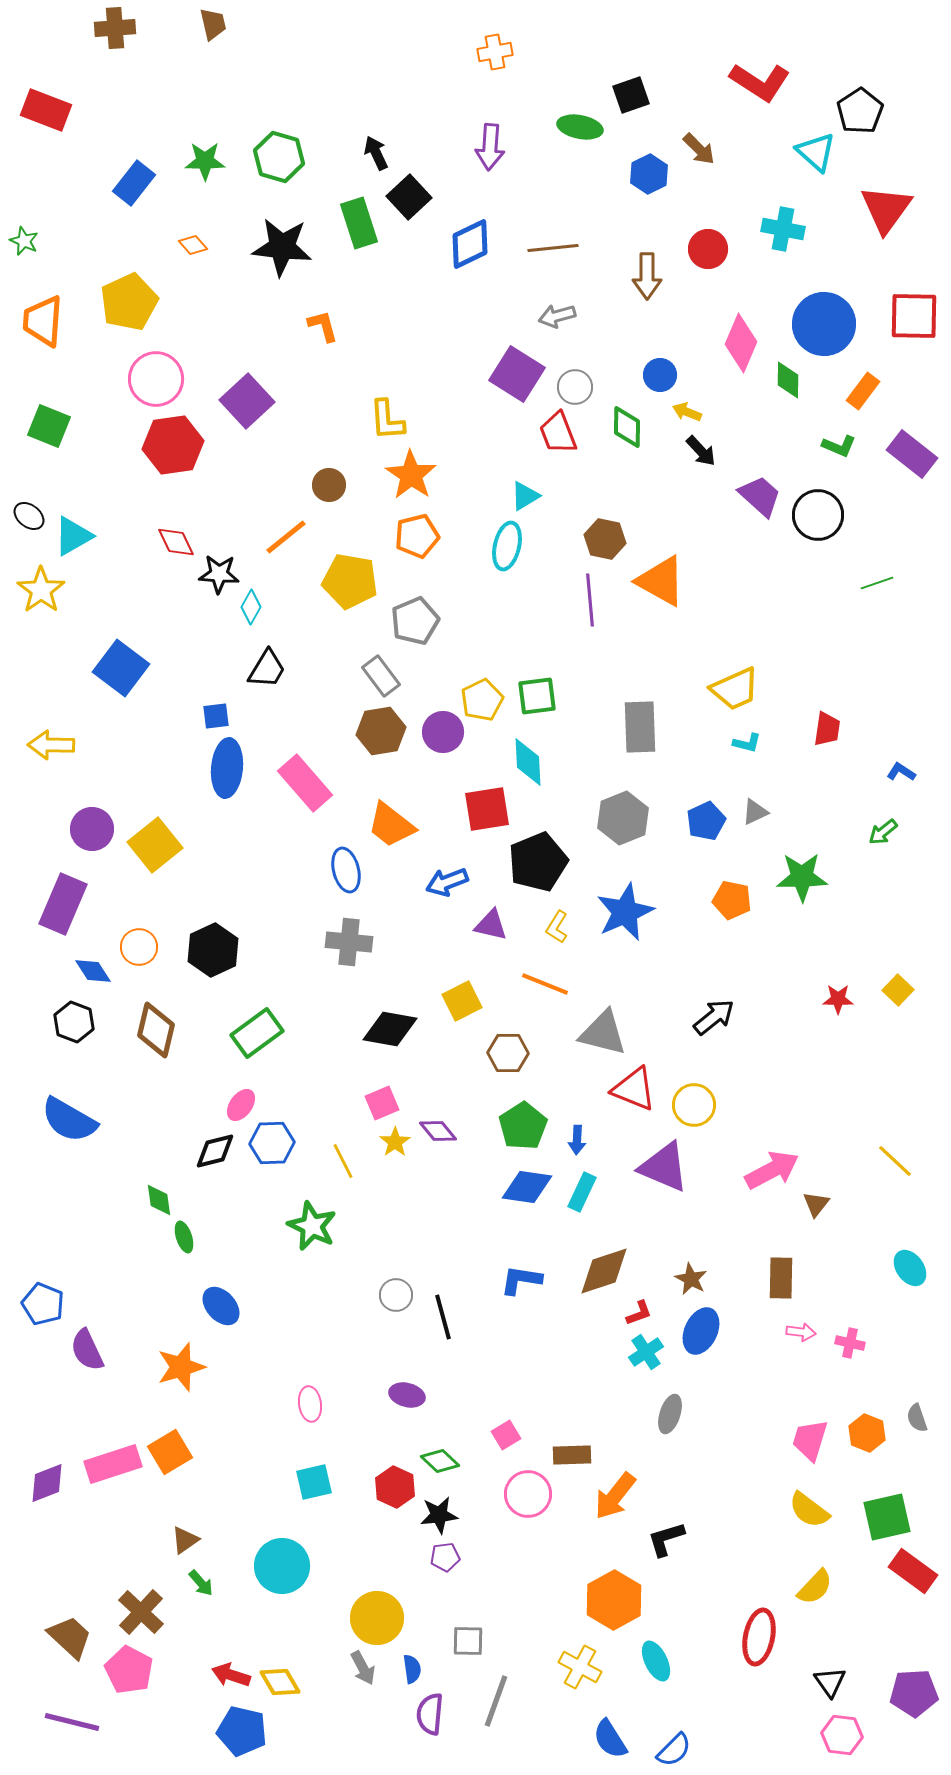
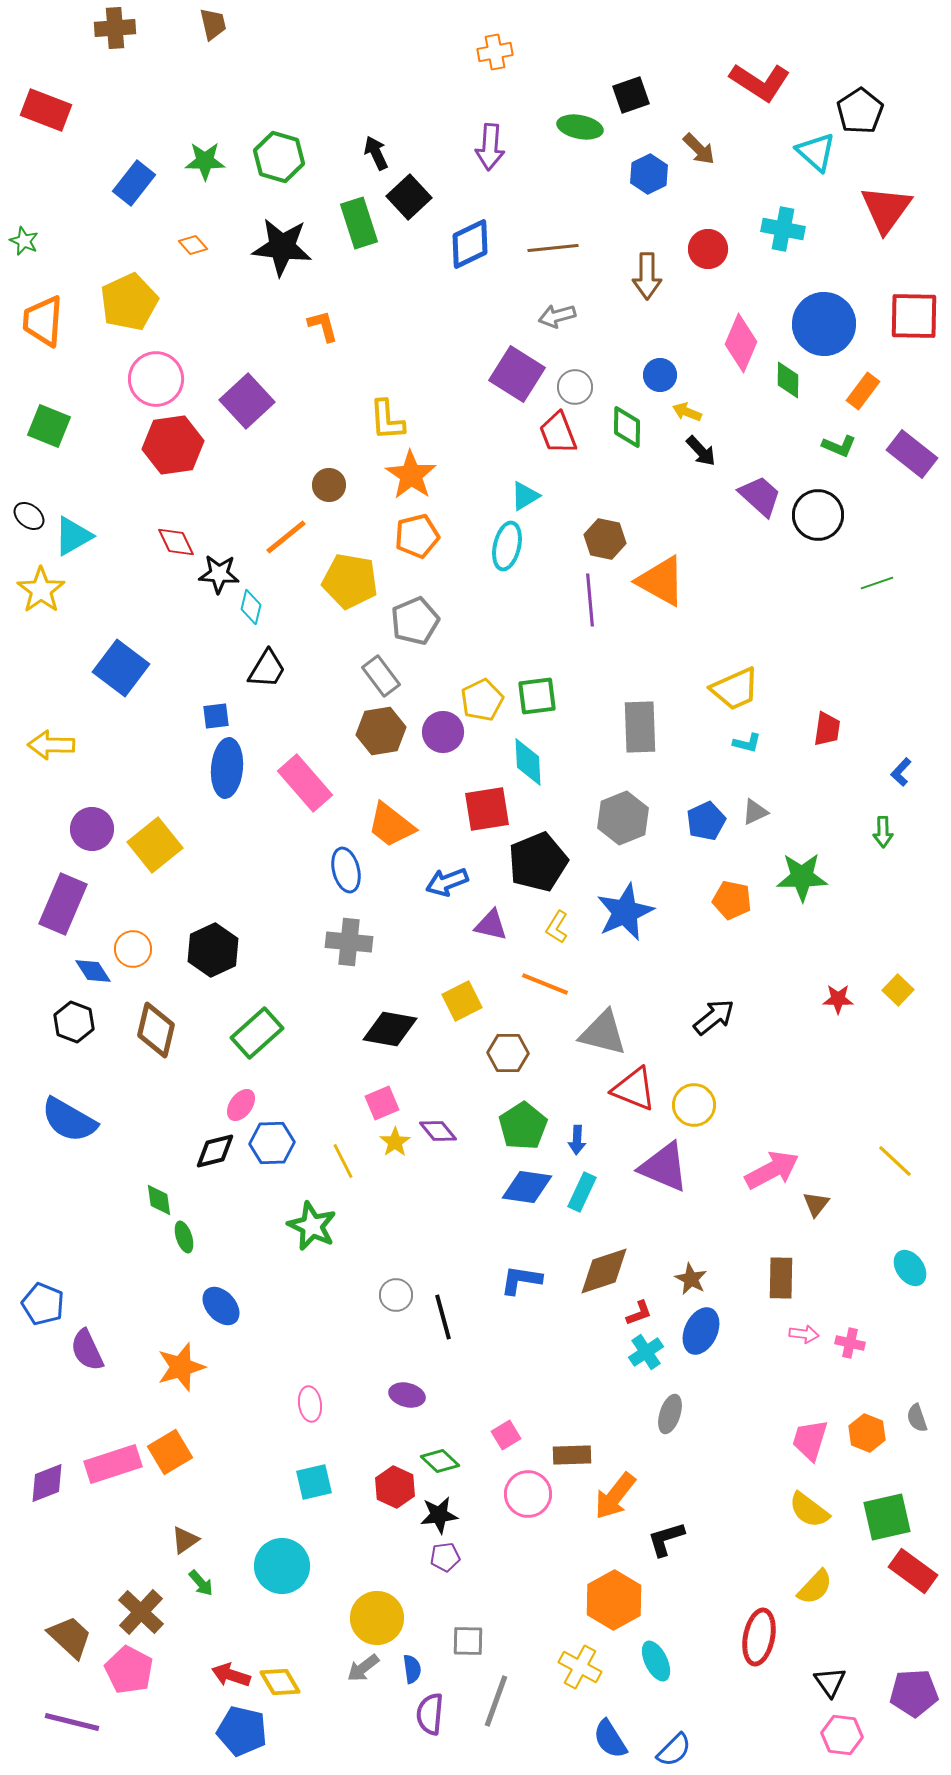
cyan diamond at (251, 607): rotated 16 degrees counterclockwise
blue L-shape at (901, 772): rotated 80 degrees counterclockwise
green arrow at (883, 832): rotated 52 degrees counterclockwise
orange circle at (139, 947): moved 6 px left, 2 px down
green rectangle at (257, 1033): rotated 6 degrees counterclockwise
pink arrow at (801, 1332): moved 3 px right, 2 px down
gray arrow at (363, 1668): rotated 80 degrees clockwise
